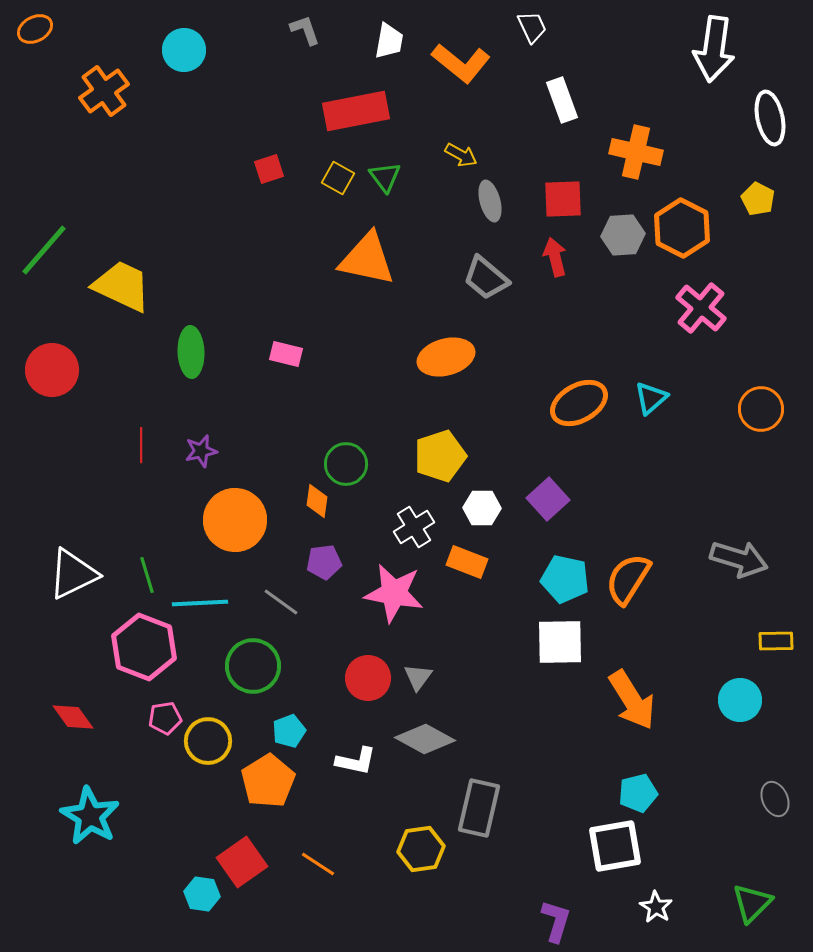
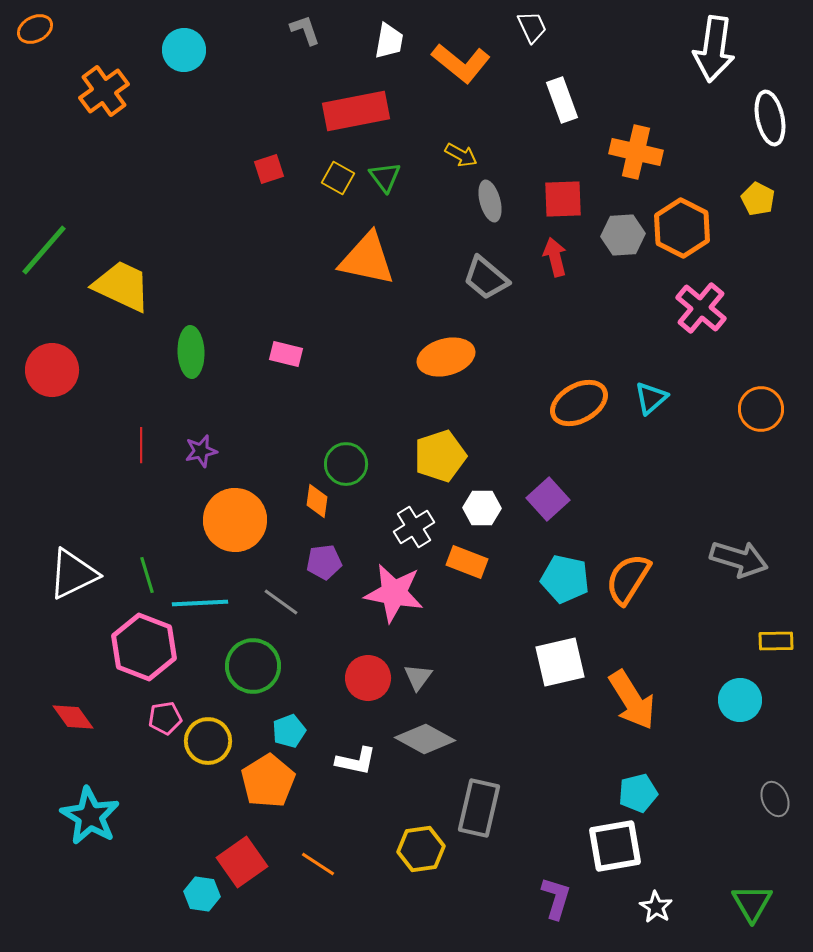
white square at (560, 642): moved 20 px down; rotated 12 degrees counterclockwise
green triangle at (752, 903): rotated 15 degrees counterclockwise
purple L-shape at (556, 921): moved 23 px up
